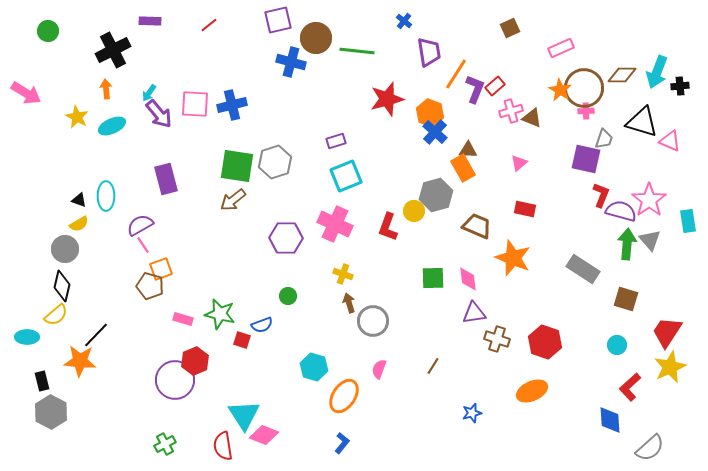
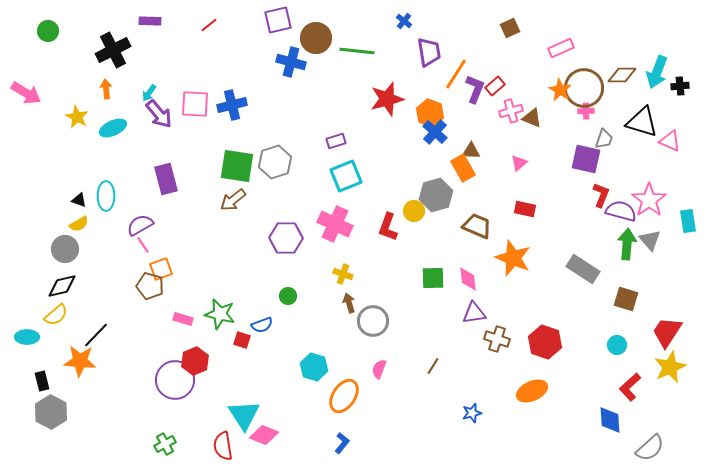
cyan ellipse at (112, 126): moved 1 px right, 2 px down
brown triangle at (468, 150): moved 3 px right, 1 px down
black diamond at (62, 286): rotated 64 degrees clockwise
